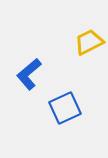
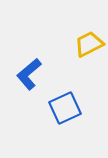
yellow trapezoid: moved 2 px down
